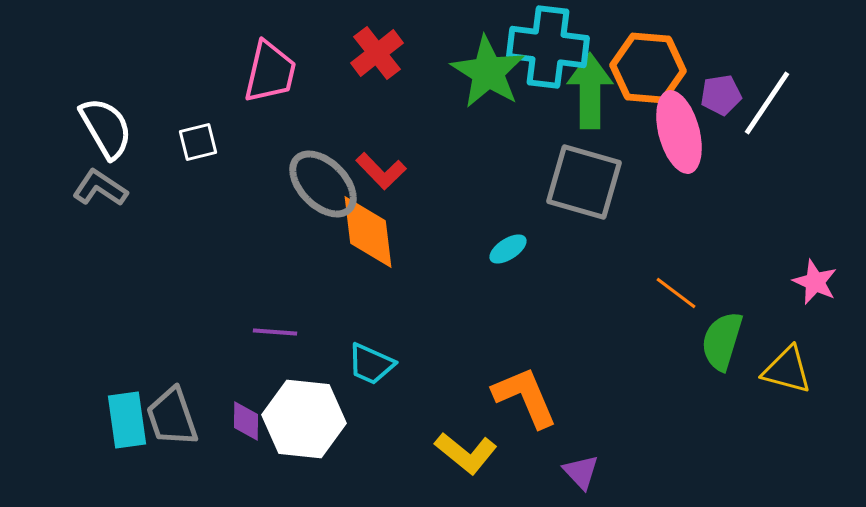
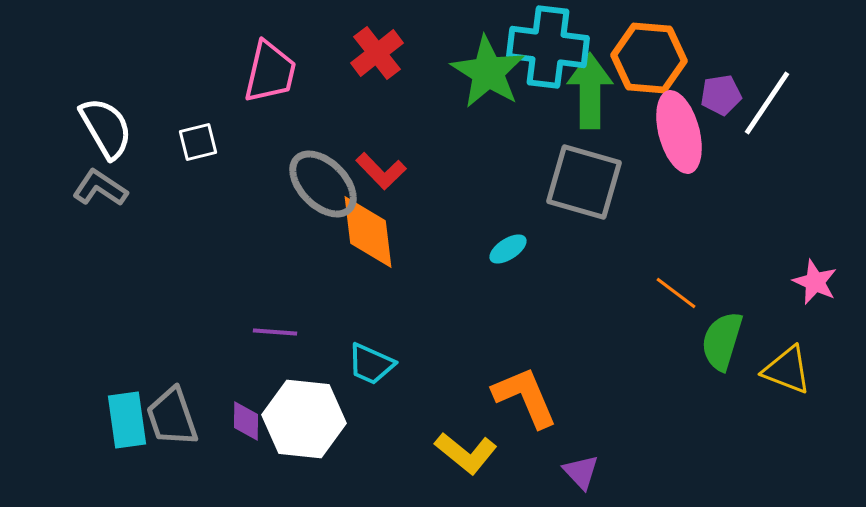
orange hexagon: moved 1 px right, 10 px up
yellow triangle: rotated 6 degrees clockwise
